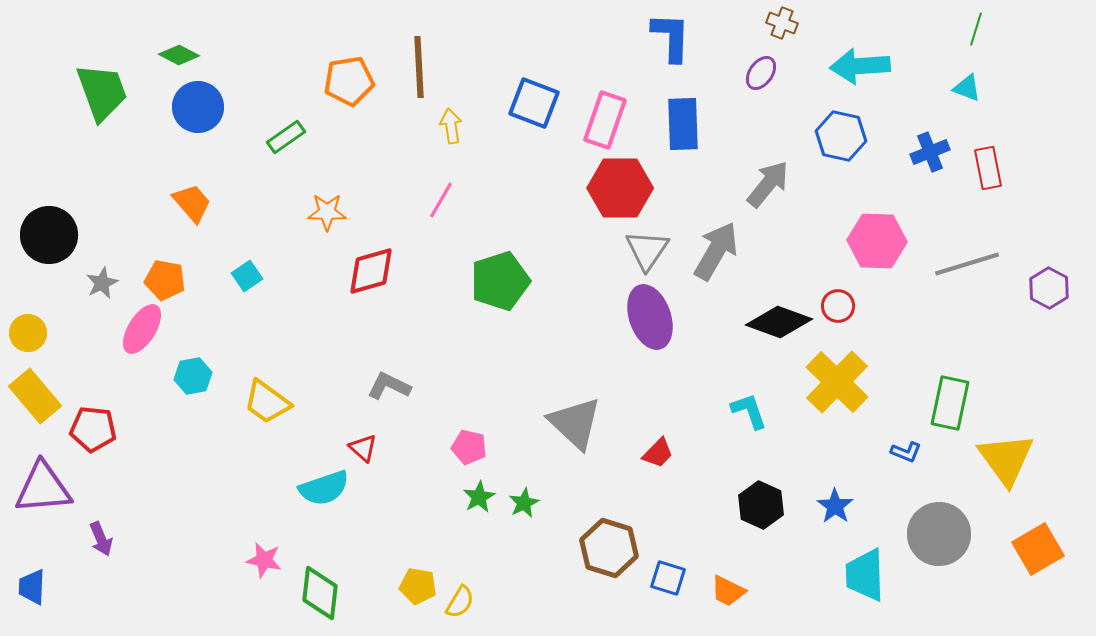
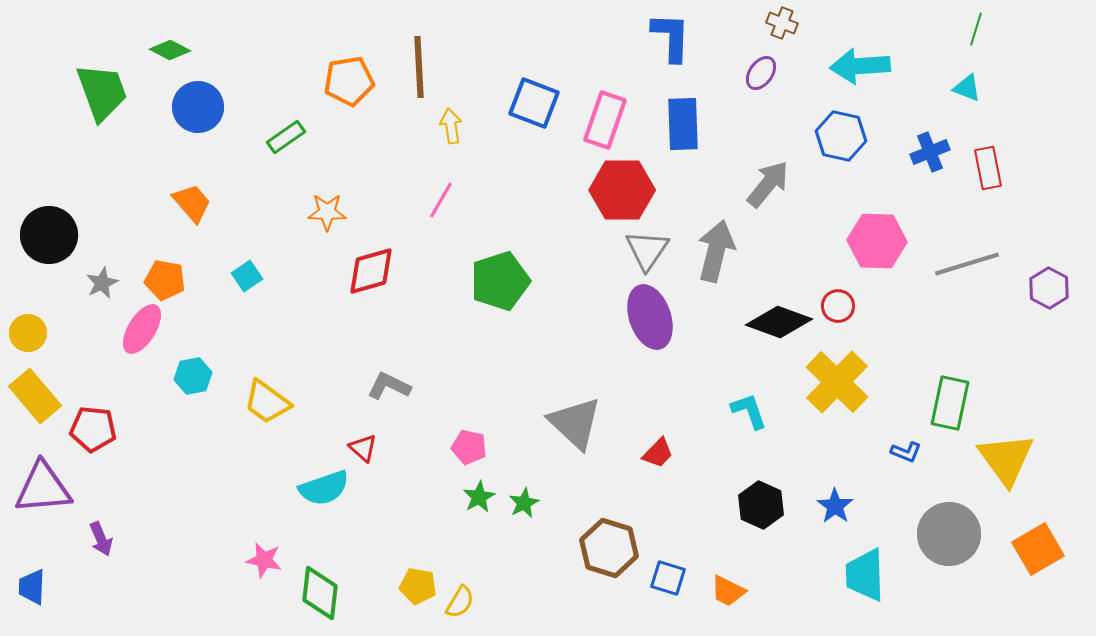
green diamond at (179, 55): moved 9 px left, 5 px up
red hexagon at (620, 188): moved 2 px right, 2 px down
gray arrow at (716, 251): rotated 16 degrees counterclockwise
gray circle at (939, 534): moved 10 px right
